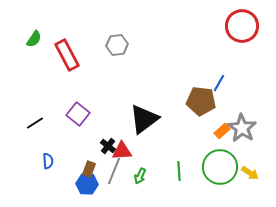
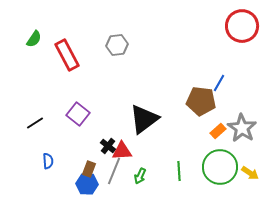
orange rectangle: moved 4 px left
